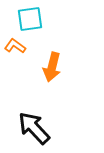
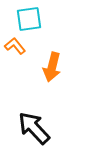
cyan square: moved 1 px left
orange L-shape: rotated 15 degrees clockwise
